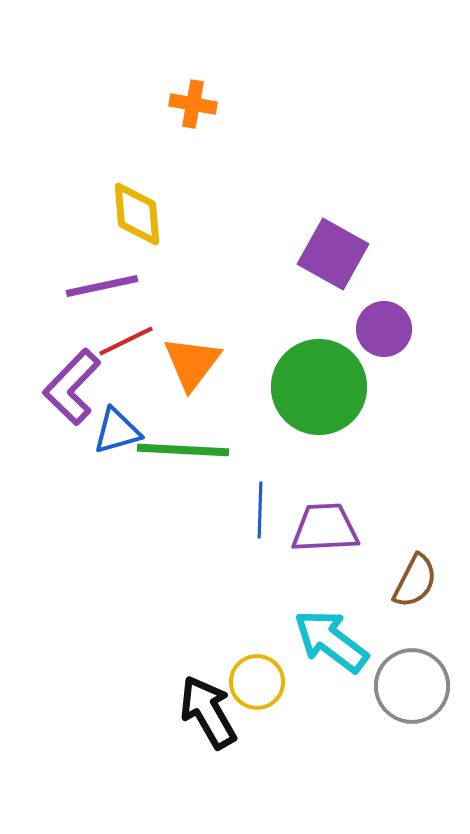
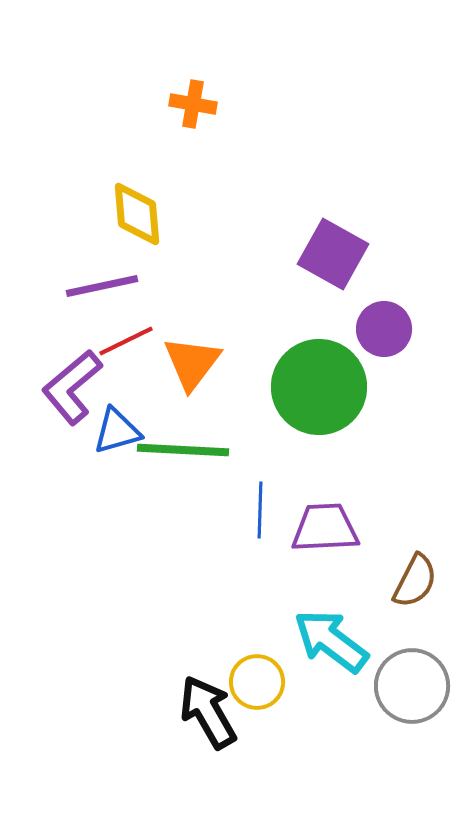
purple L-shape: rotated 6 degrees clockwise
